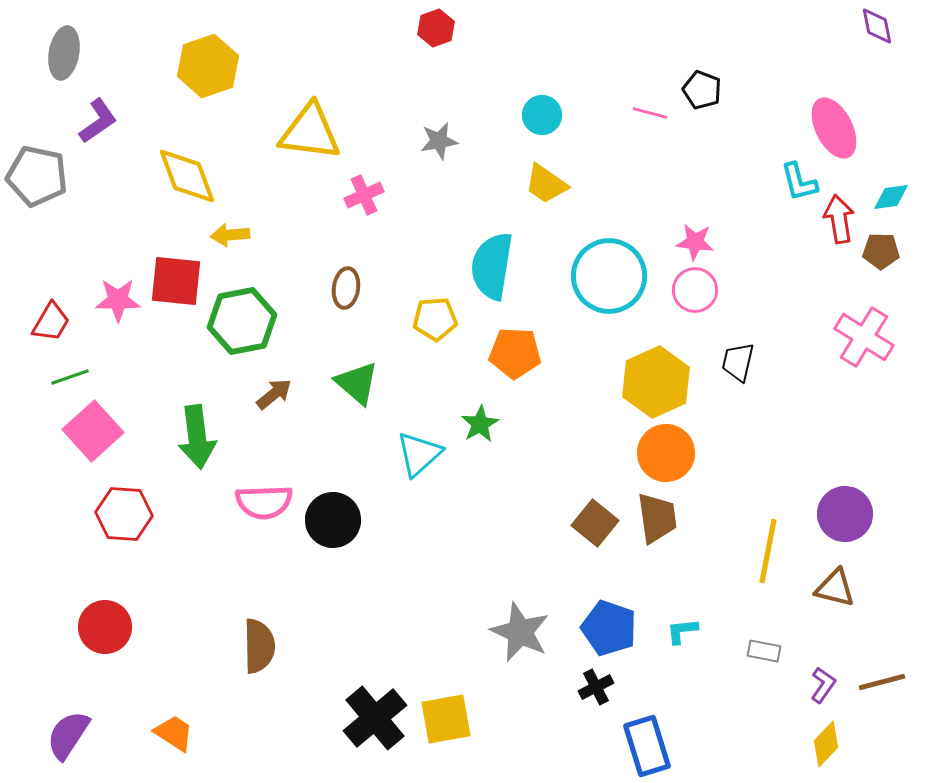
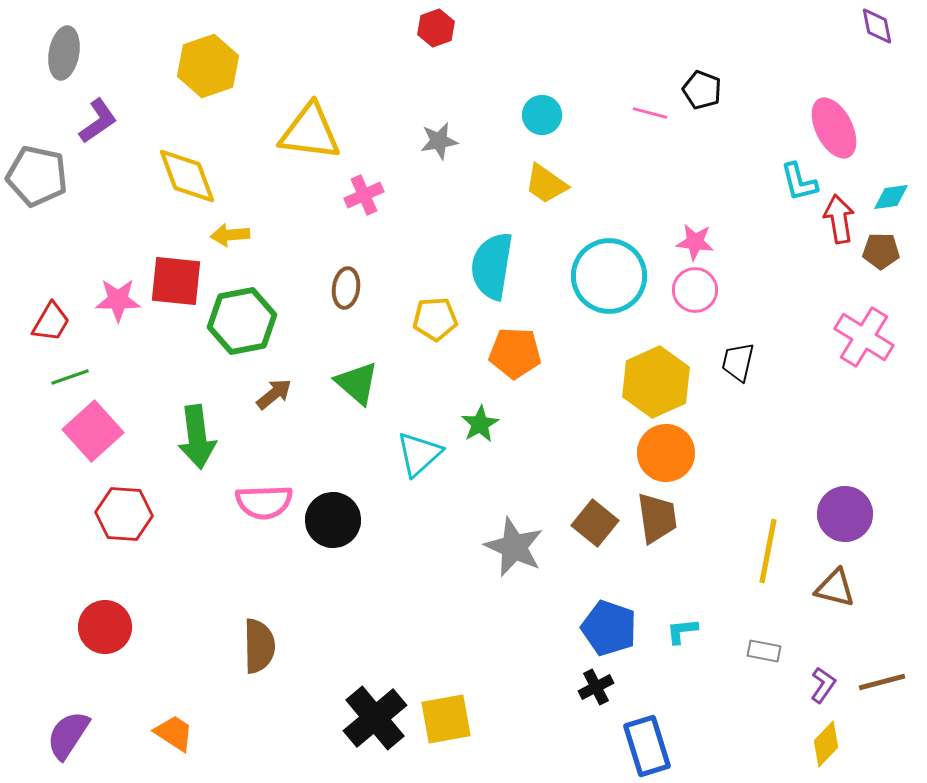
gray star at (520, 632): moved 6 px left, 85 px up
